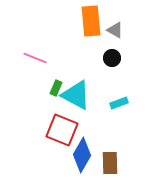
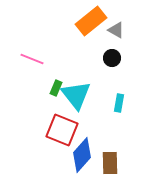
orange rectangle: rotated 56 degrees clockwise
gray triangle: moved 1 px right
pink line: moved 3 px left, 1 px down
cyan triangle: rotated 24 degrees clockwise
cyan rectangle: rotated 60 degrees counterclockwise
blue diamond: rotated 12 degrees clockwise
